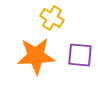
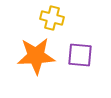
yellow cross: rotated 15 degrees counterclockwise
